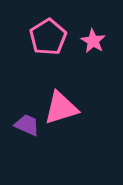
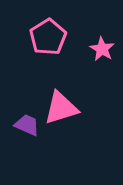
pink star: moved 9 px right, 8 px down
